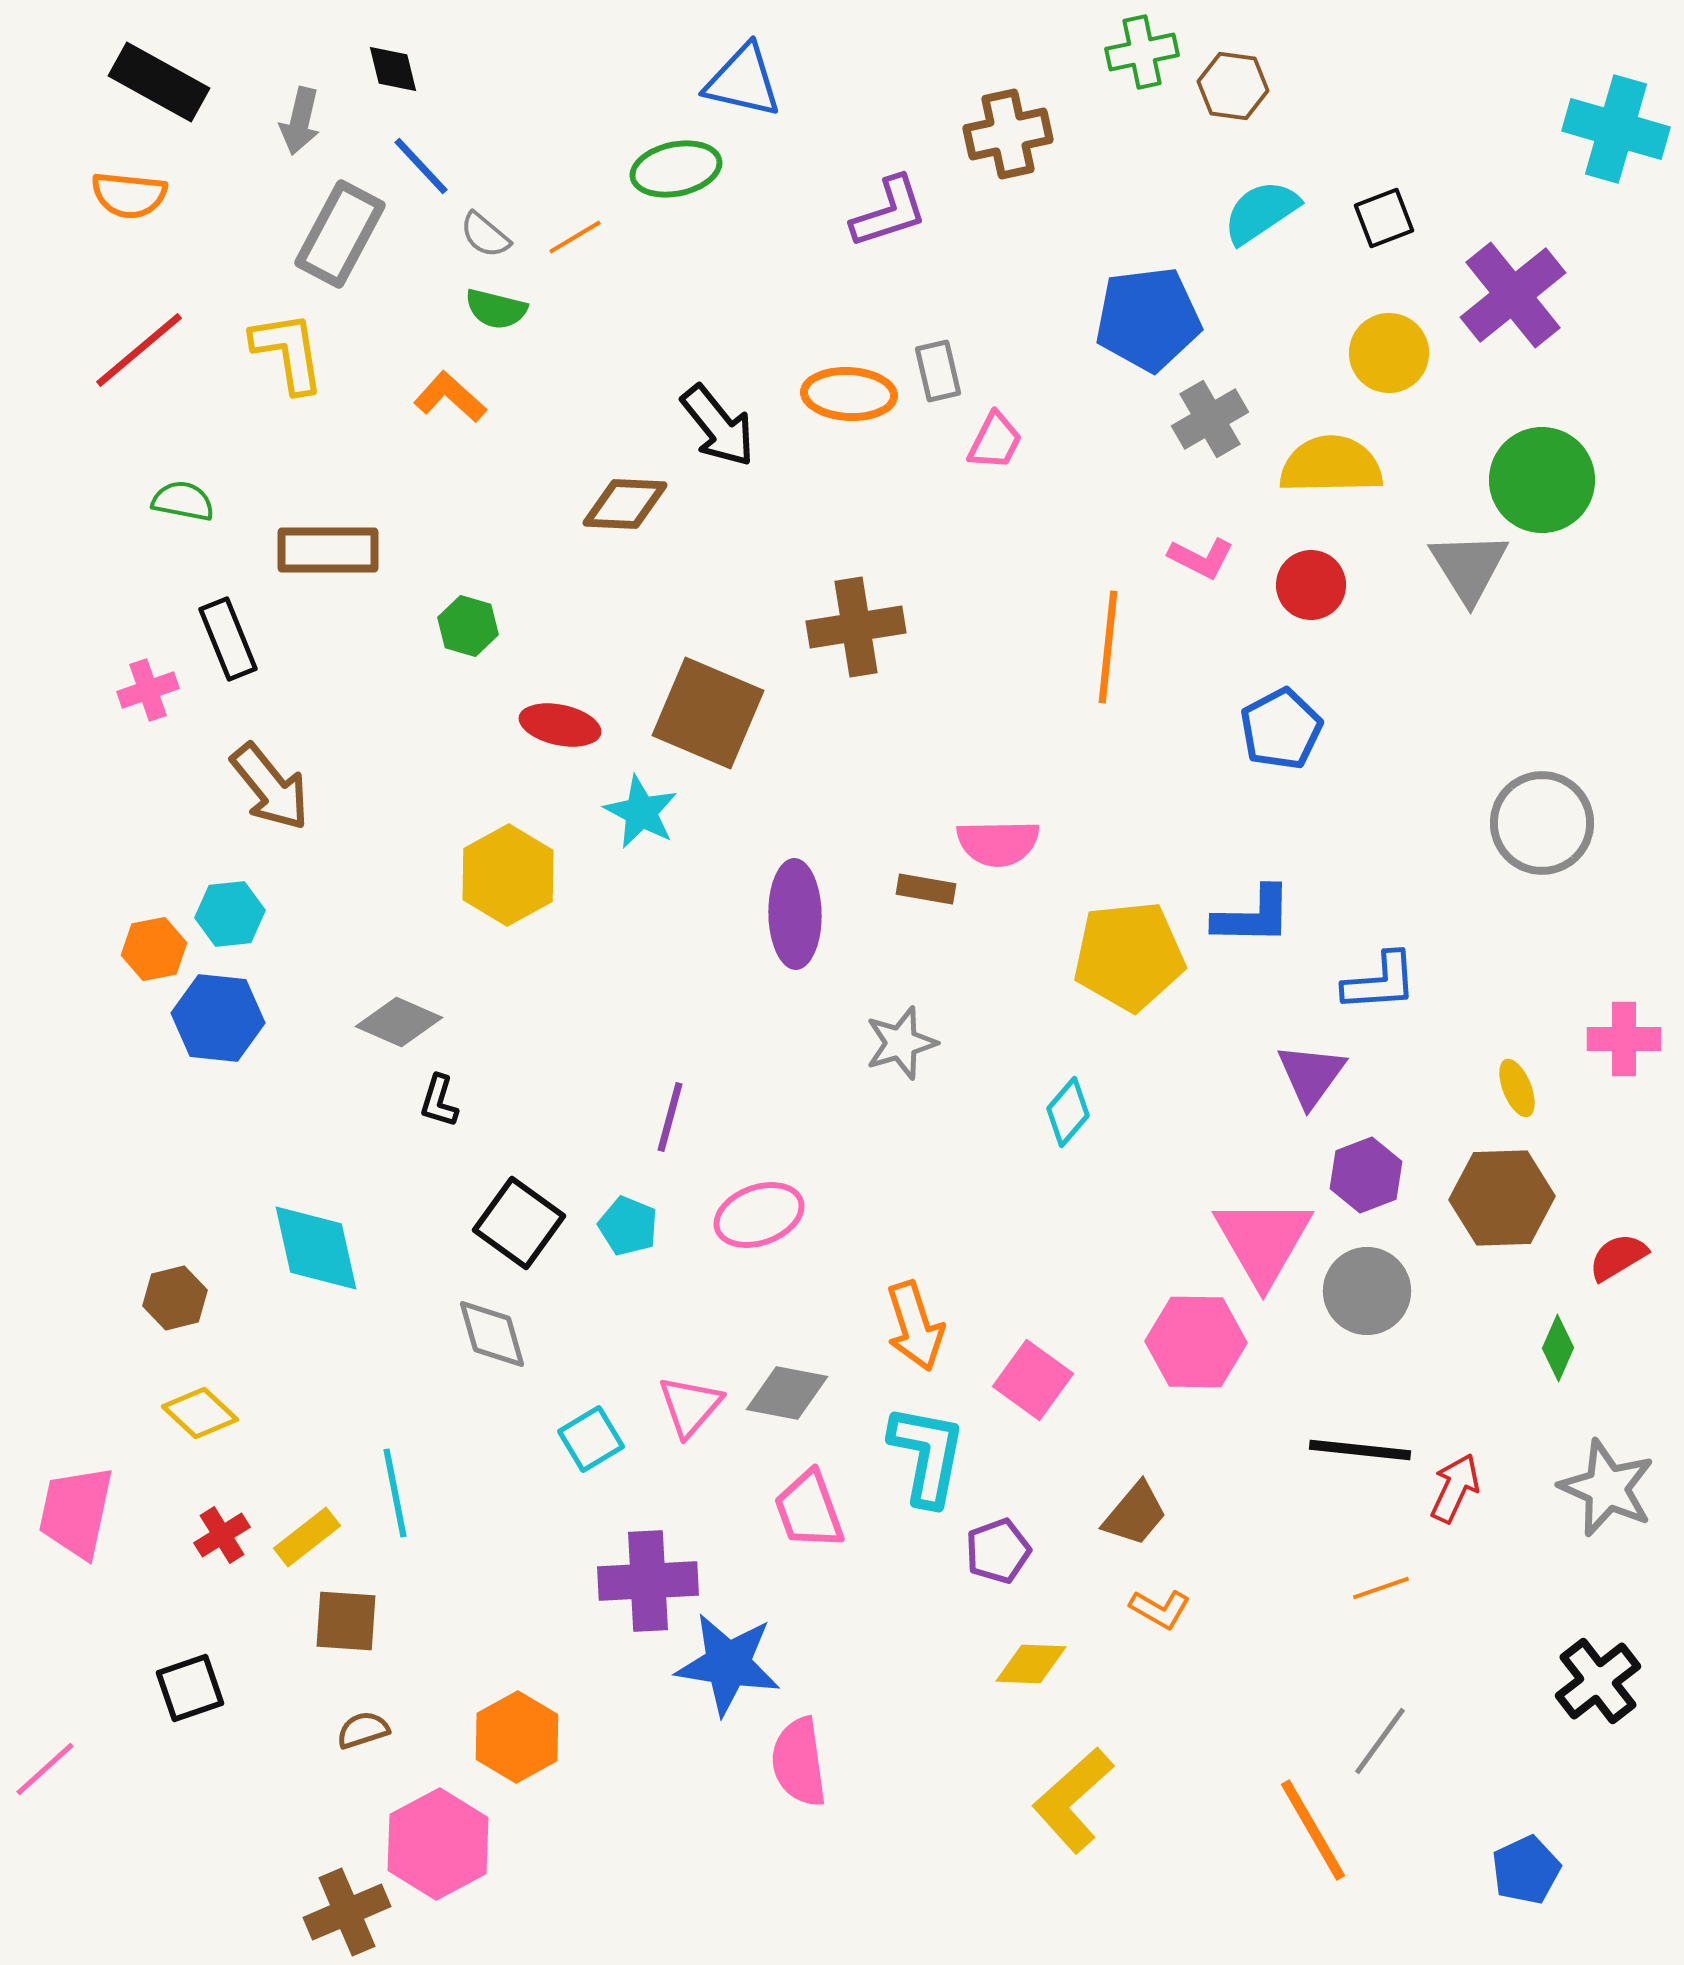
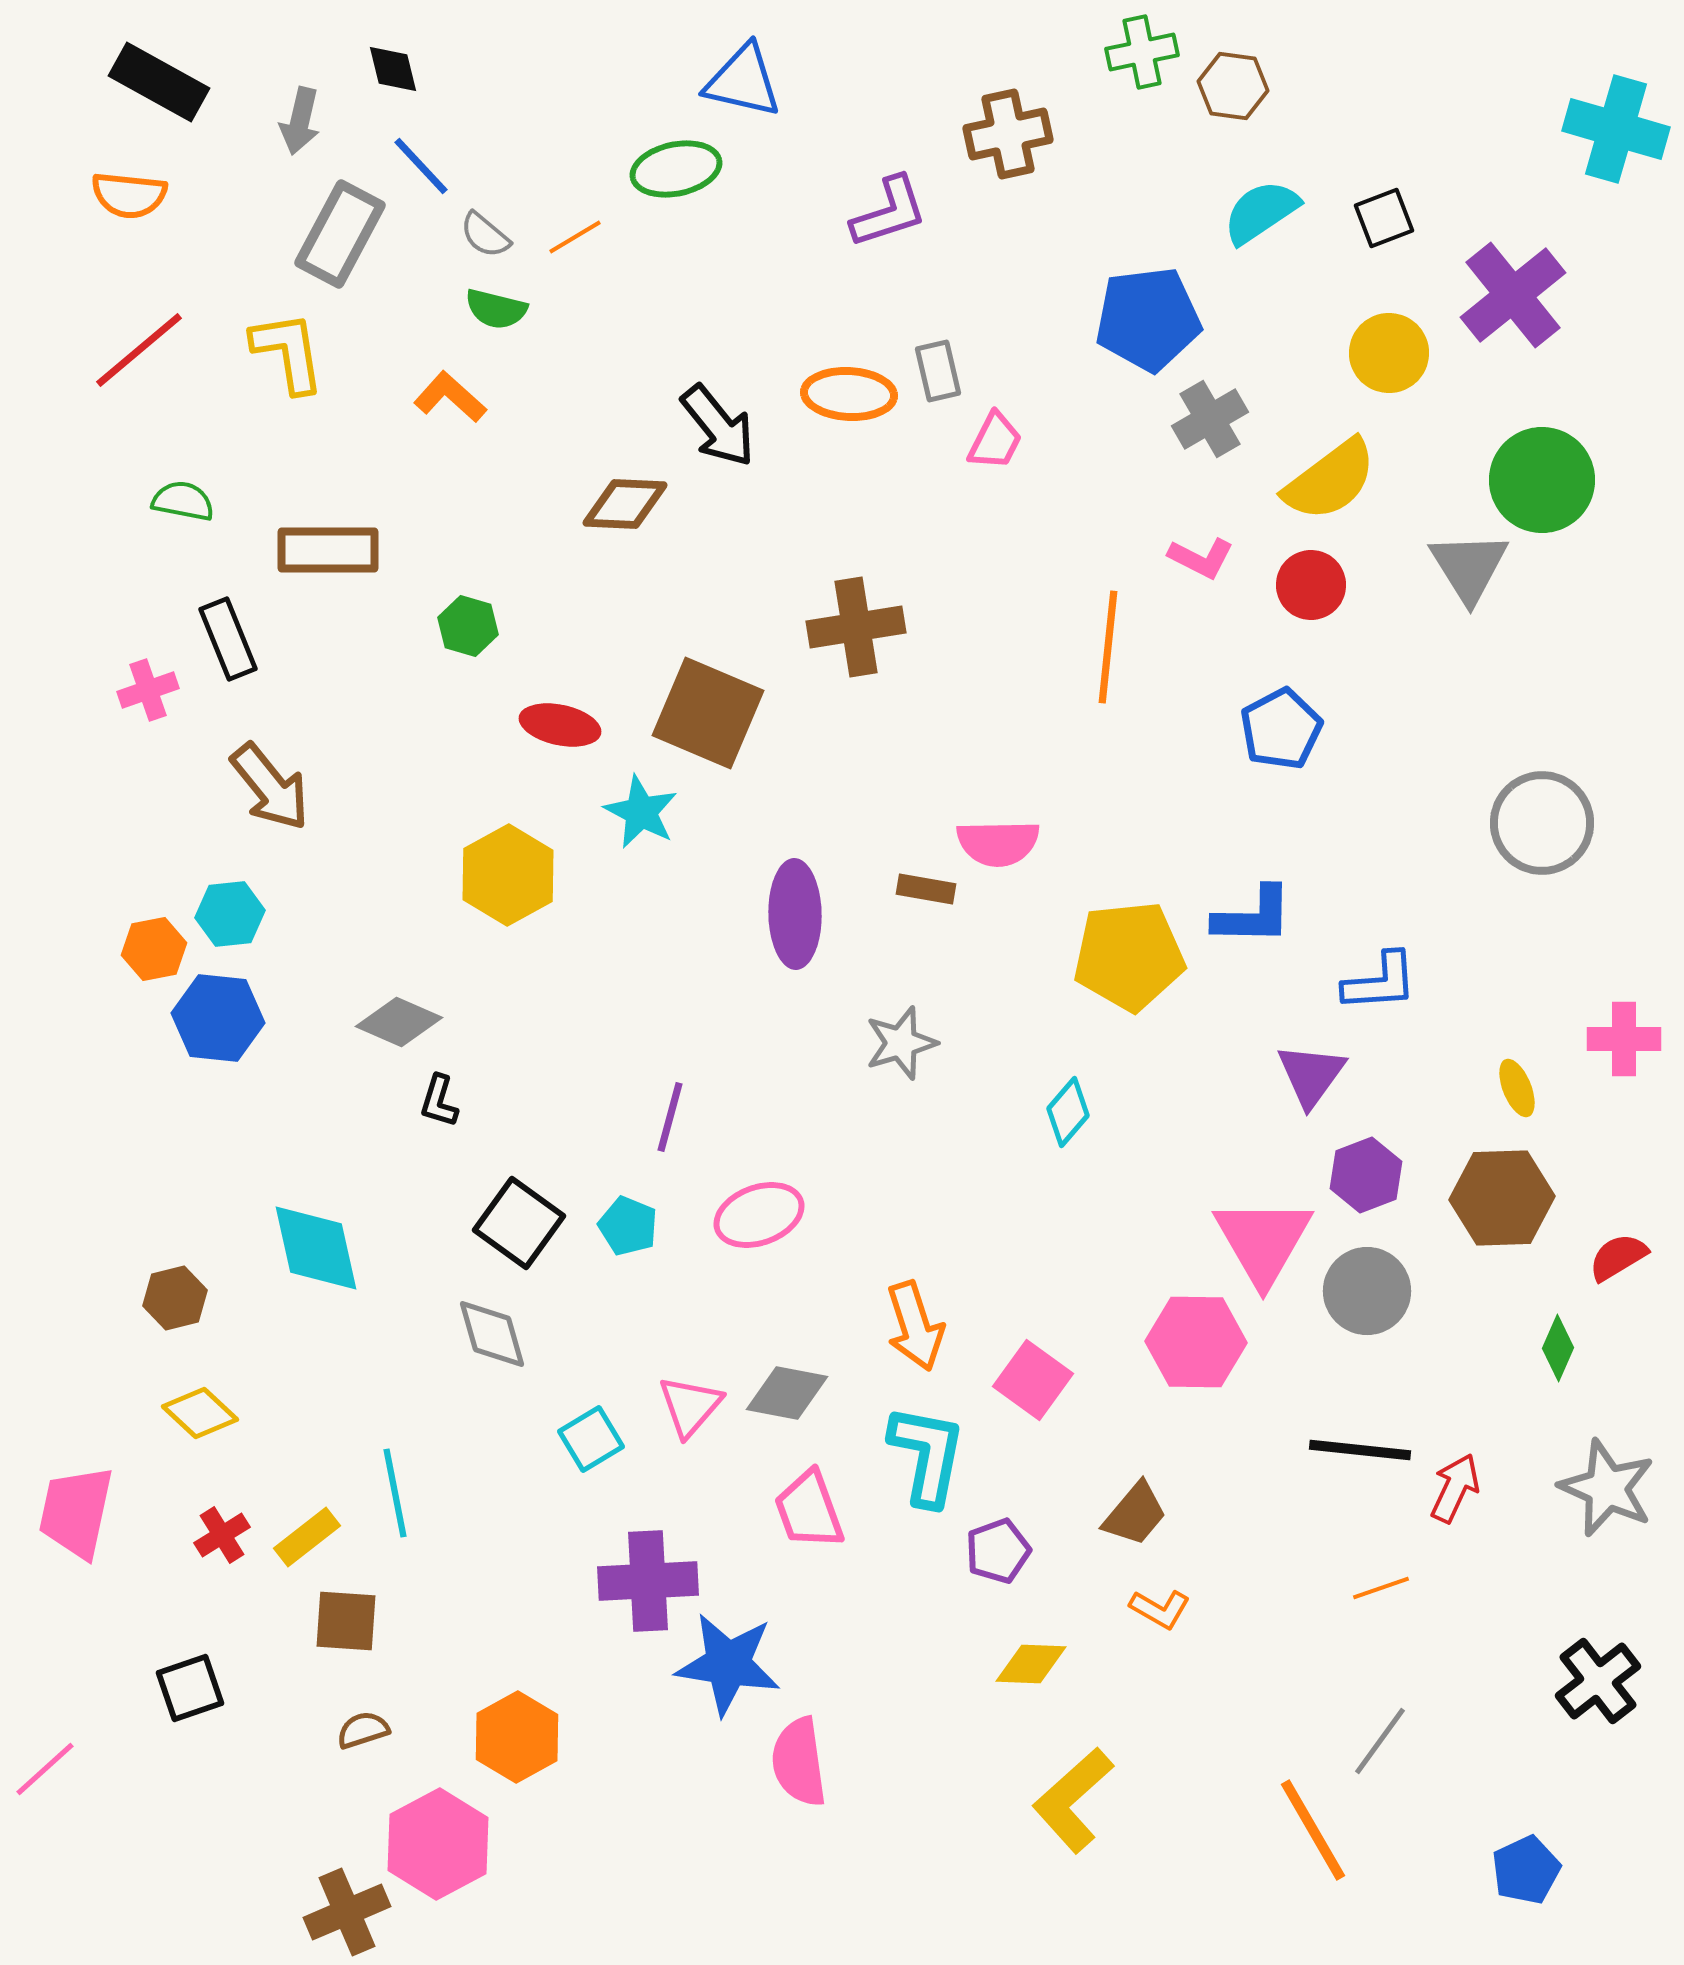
yellow semicircle at (1331, 465): moved 1 px left, 15 px down; rotated 144 degrees clockwise
